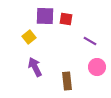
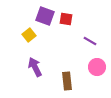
purple square: rotated 18 degrees clockwise
yellow square: moved 2 px up
